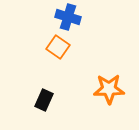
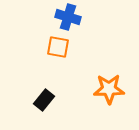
orange square: rotated 25 degrees counterclockwise
black rectangle: rotated 15 degrees clockwise
